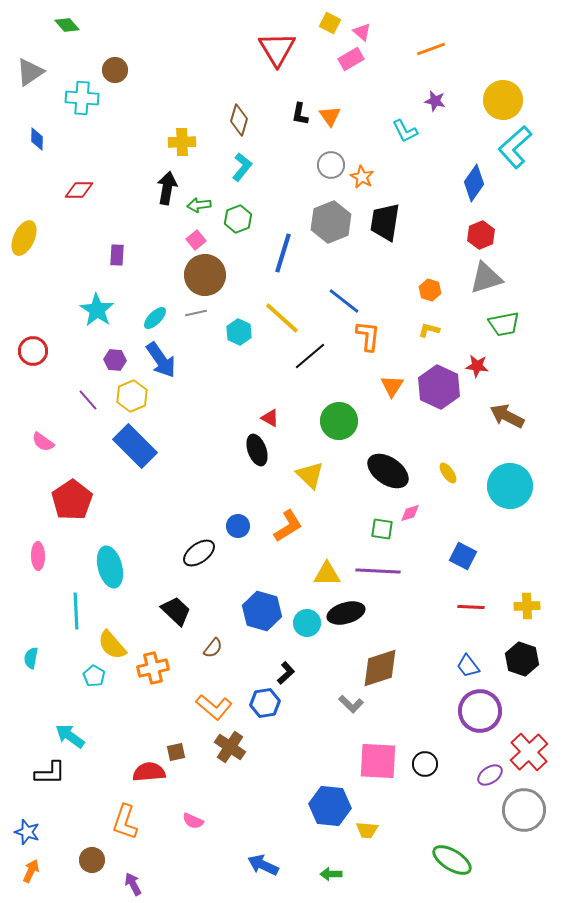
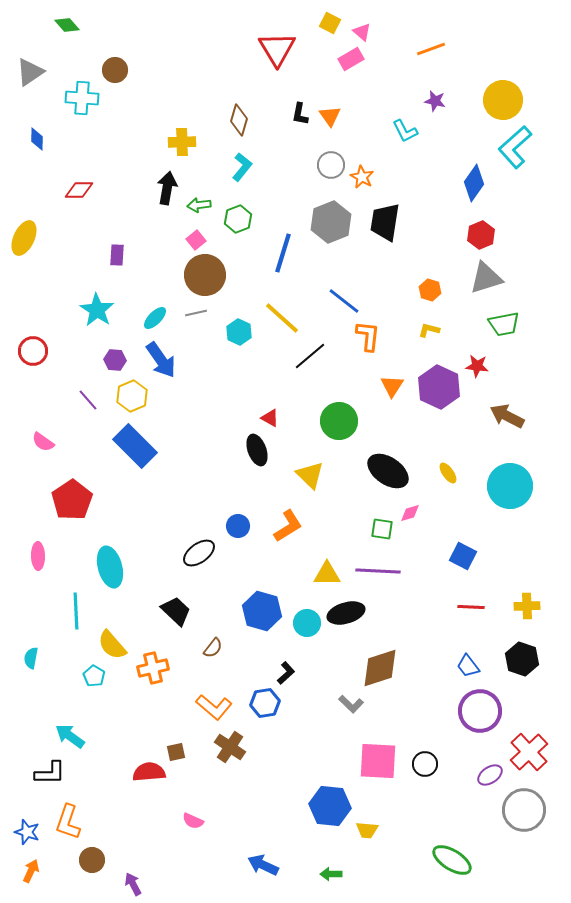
orange L-shape at (125, 822): moved 57 px left
